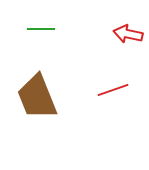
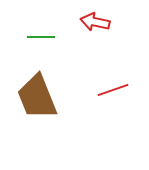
green line: moved 8 px down
red arrow: moved 33 px left, 12 px up
